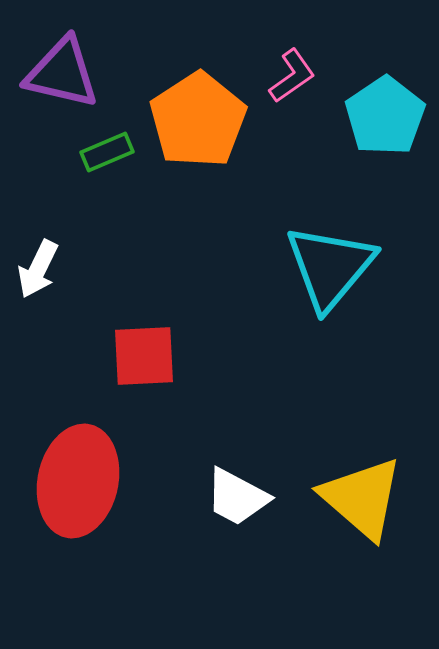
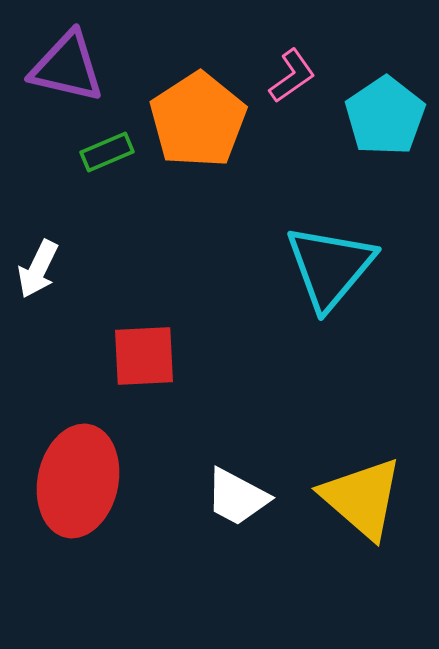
purple triangle: moved 5 px right, 6 px up
